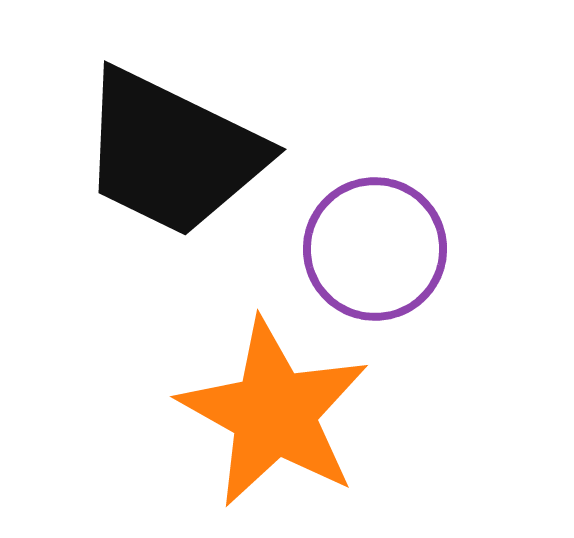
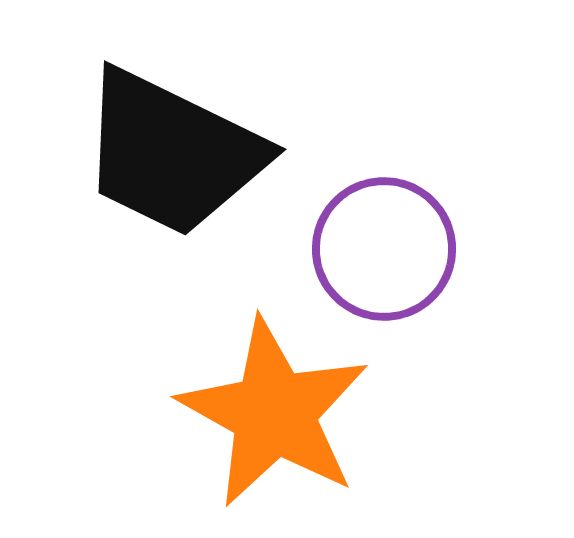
purple circle: moved 9 px right
